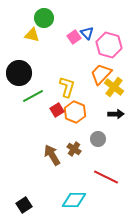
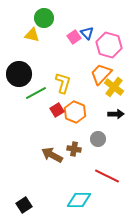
black circle: moved 1 px down
yellow L-shape: moved 4 px left, 4 px up
green line: moved 3 px right, 3 px up
brown cross: rotated 24 degrees counterclockwise
brown arrow: rotated 30 degrees counterclockwise
red line: moved 1 px right, 1 px up
cyan diamond: moved 5 px right
